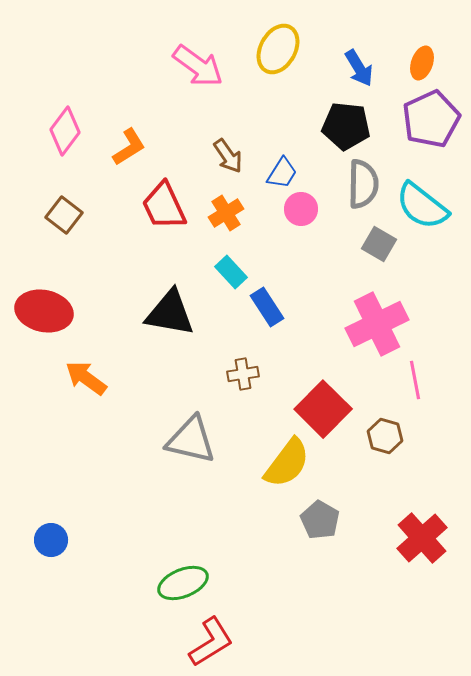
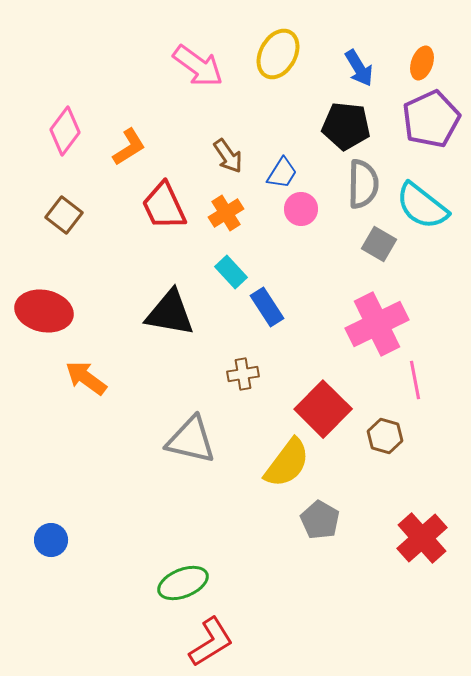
yellow ellipse: moved 5 px down
